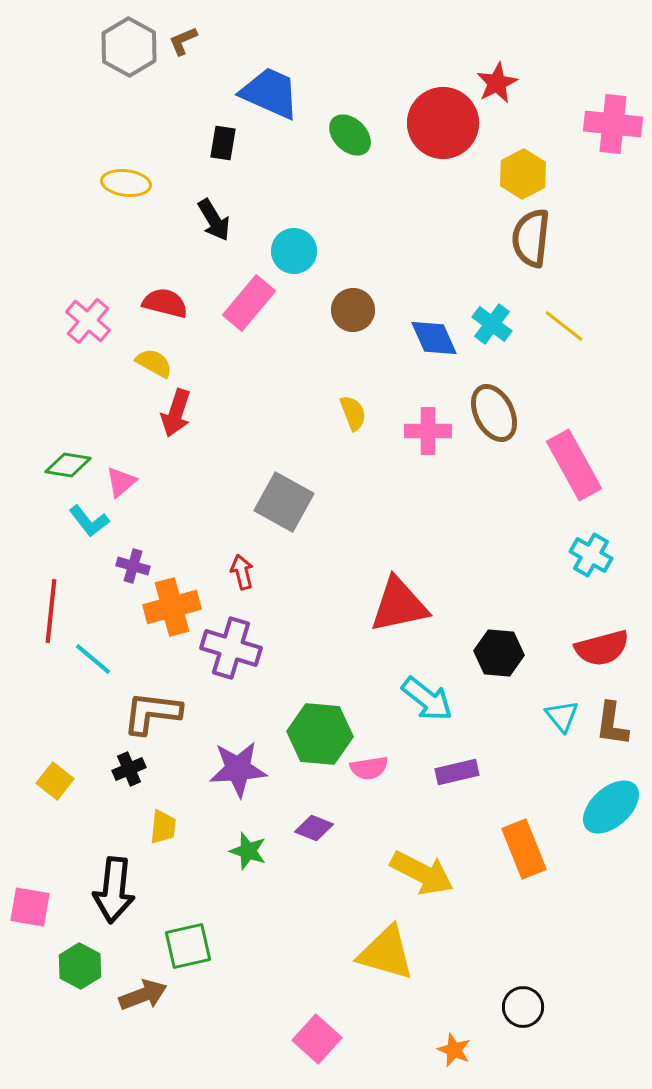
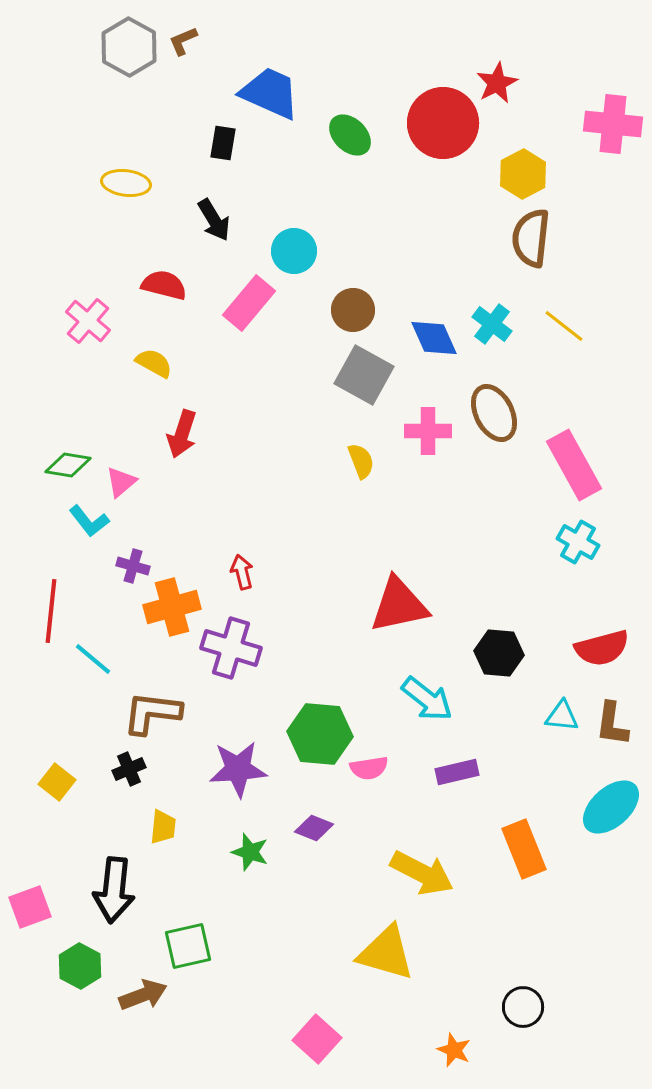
red semicircle at (165, 303): moved 1 px left, 18 px up
red arrow at (176, 413): moved 6 px right, 21 px down
yellow semicircle at (353, 413): moved 8 px right, 48 px down
gray square at (284, 502): moved 80 px right, 127 px up
cyan cross at (591, 555): moved 13 px left, 13 px up
cyan triangle at (562, 716): rotated 45 degrees counterclockwise
yellow square at (55, 781): moved 2 px right, 1 px down
green star at (248, 851): moved 2 px right, 1 px down
pink square at (30, 907): rotated 30 degrees counterclockwise
